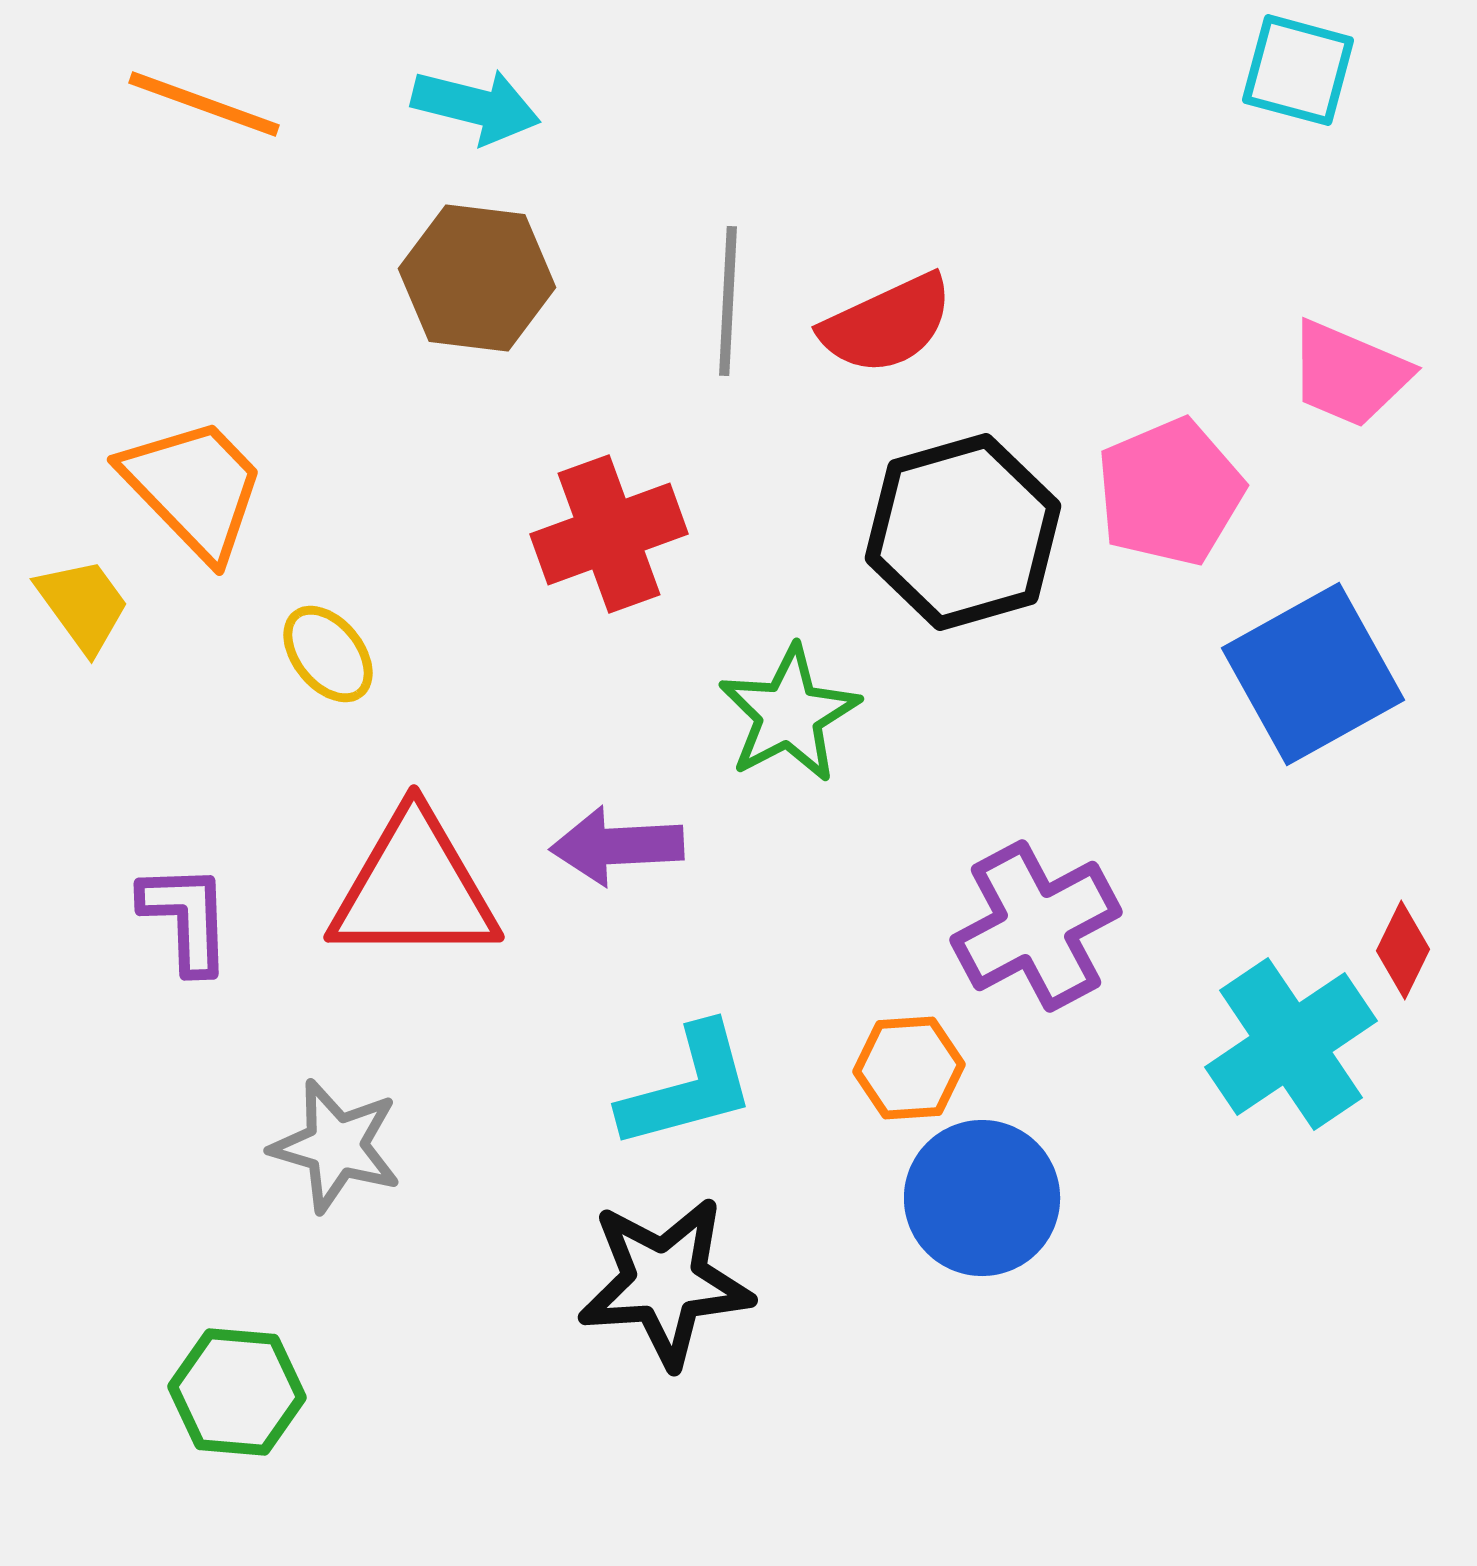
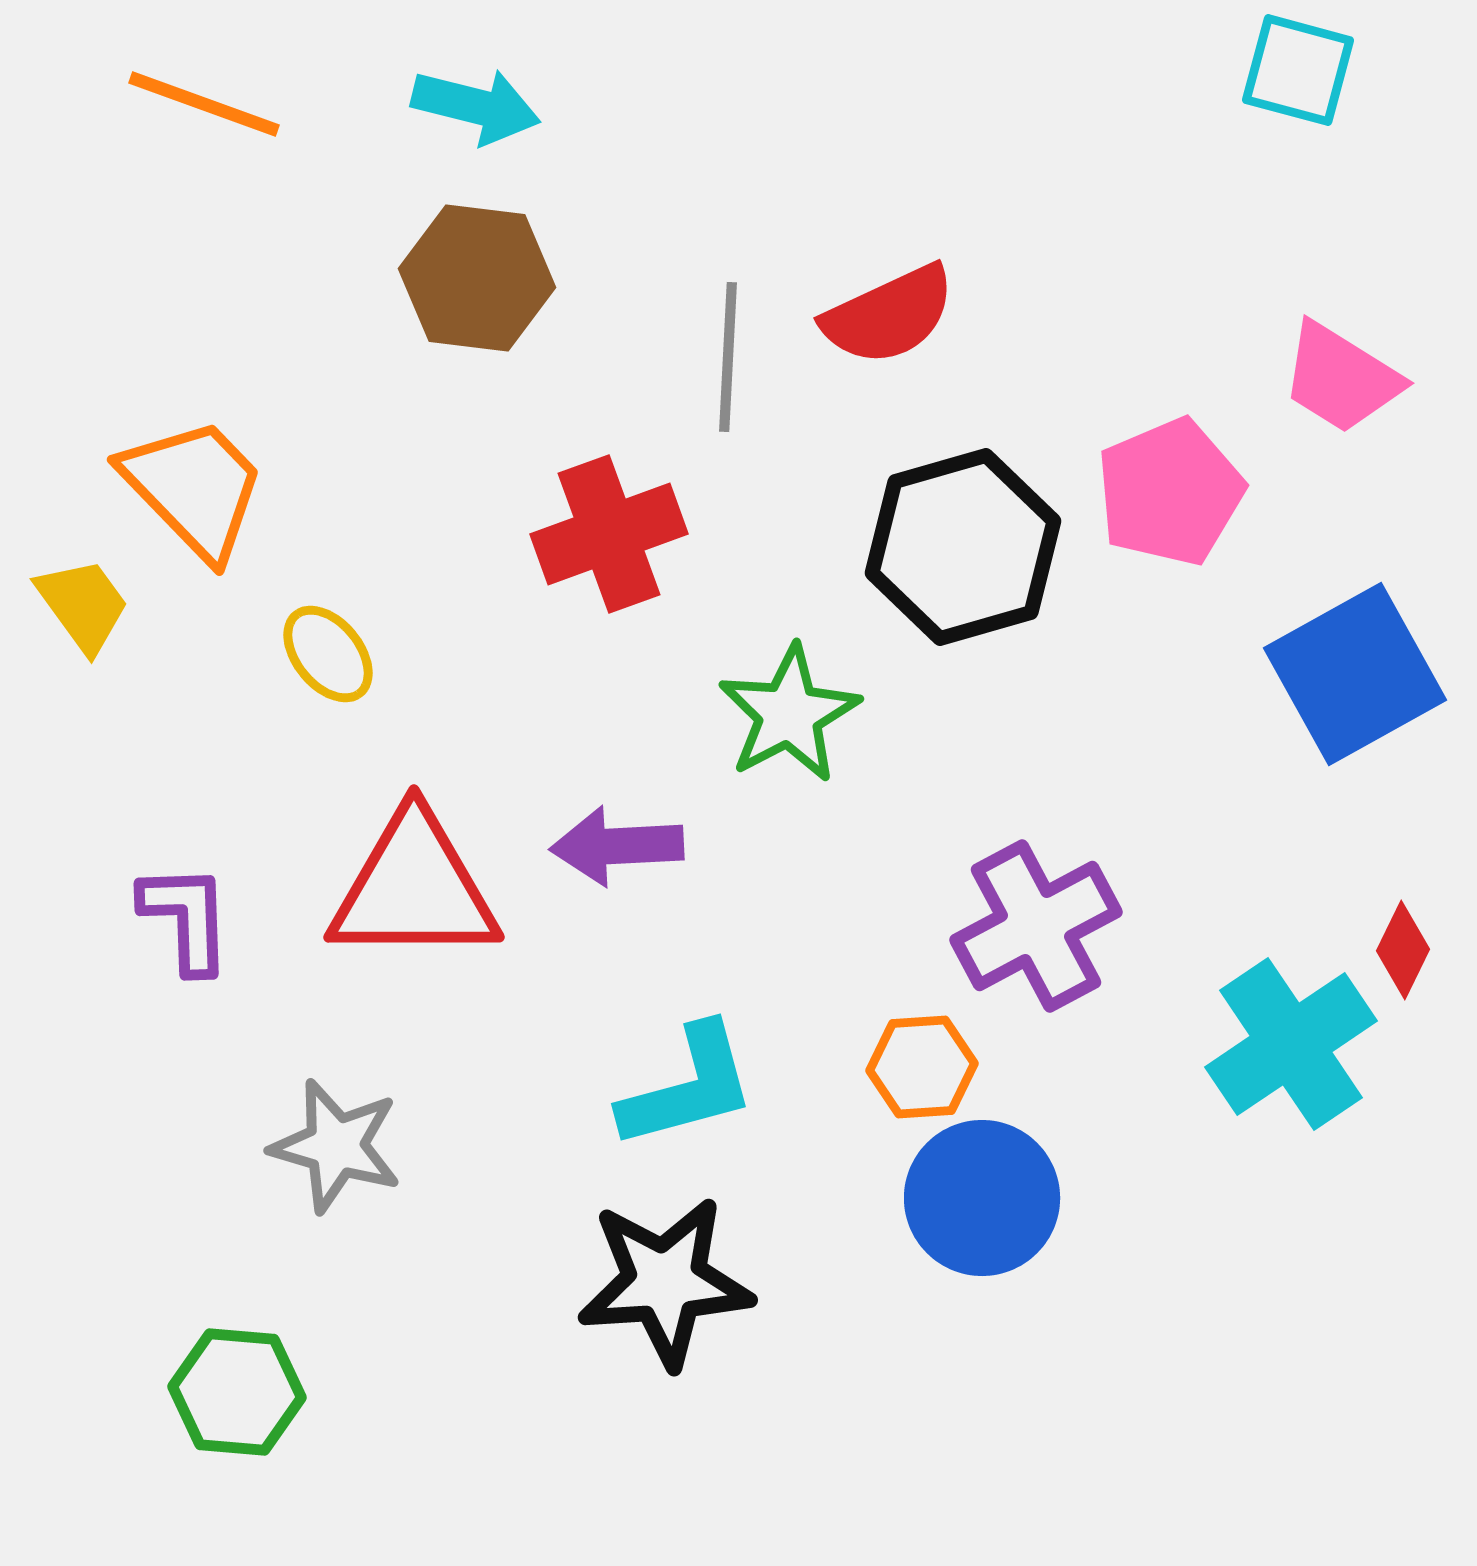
gray line: moved 56 px down
red semicircle: moved 2 px right, 9 px up
pink trapezoid: moved 8 px left, 4 px down; rotated 9 degrees clockwise
black hexagon: moved 15 px down
blue square: moved 42 px right
orange hexagon: moved 13 px right, 1 px up
